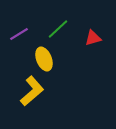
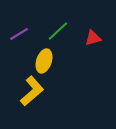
green line: moved 2 px down
yellow ellipse: moved 2 px down; rotated 40 degrees clockwise
